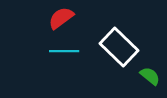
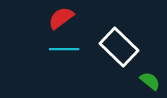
cyan line: moved 2 px up
green semicircle: moved 5 px down
